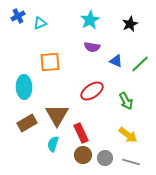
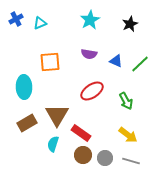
blue cross: moved 2 px left, 3 px down
purple semicircle: moved 3 px left, 7 px down
red rectangle: rotated 30 degrees counterclockwise
gray line: moved 1 px up
